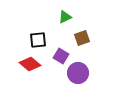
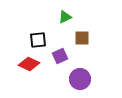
brown square: rotated 21 degrees clockwise
purple square: moved 1 px left; rotated 35 degrees clockwise
red diamond: moved 1 px left; rotated 15 degrees counterclockwise
purple circle: moved 2 px right, 6 px down
